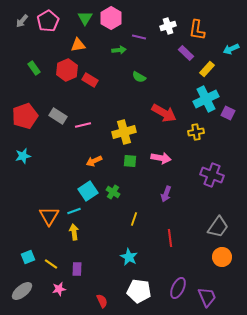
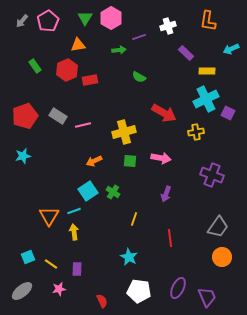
orange L-shape at (197, 30): moved 11 px right, 9 px up
purple line at (139, 37): rotated 32 degrees counterclockwise
green rectangle at (34, 68): moved 1 px right, 2 px up
yellow rectangle at (207, 69): moved 2 px down; rotated 49 degrees clockwise
red rectangle at (90, 80): rotated 42 degrees counterclockwise
